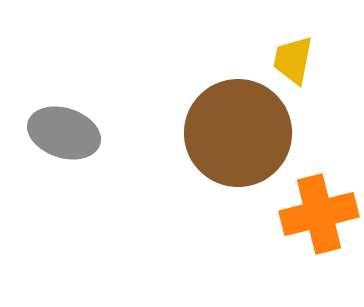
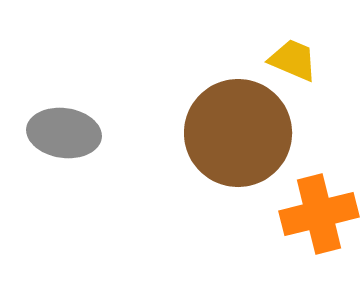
yellow trapezoid: rotated 102 degrees clockwise
gray ellipse: rotated 10 degrees counterclockwise
